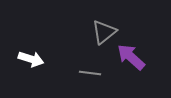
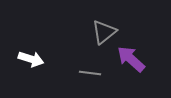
purple arrow: moved 2 px down
